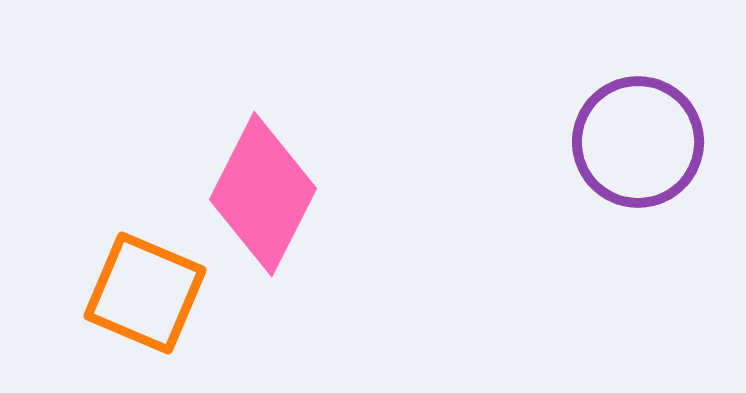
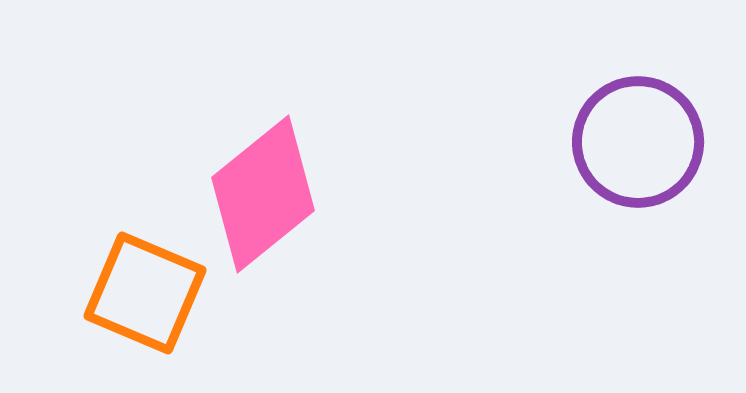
pink diamond: rotated 24 degrees clockwise
